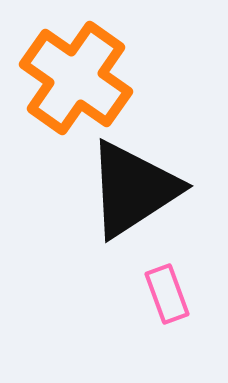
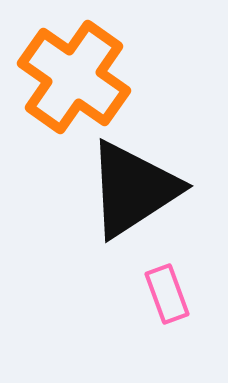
orange cross: moved 2 px left, 1 px up
